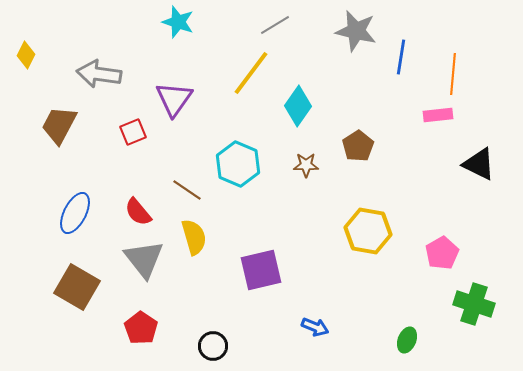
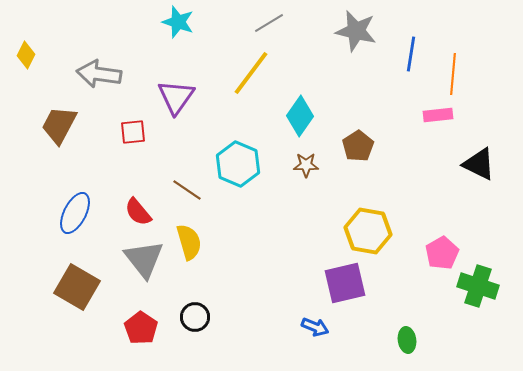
gray line: moved 6 px left, 2 px up
blue line: moved 10 px right, 3 px up
purple triangle: moved 2 px right, 2 px up
cyan diamond: moved 2 px right, 10 px down
red square: rotated 16 degrees clockwise
yellow semicircle: moved 5 px left, 5 px down
purple square: moved 84 px right, 13 px down
green cross: moved 4 px right, 18 px up
green ellipse: rotated 30 degrees counterclockwise
black circle: moved 18 px left, 29 px up
